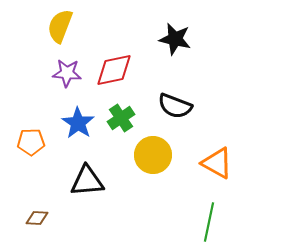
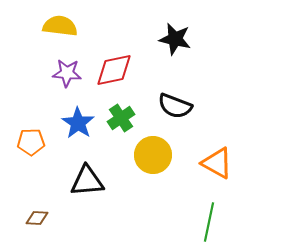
yellow semicircle: rotated 76 degrees clockwise
